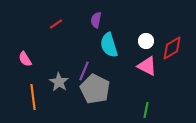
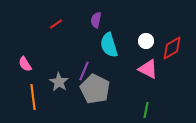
pink semicircle: moved 5 px down
pink triangle: moved 1 px right, 3 px down
